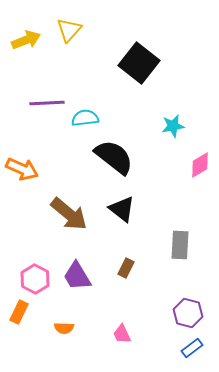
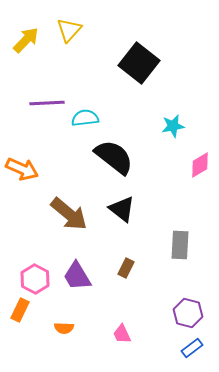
yellow arrow: rotated 24 degrees counterclockwise
orange rectangle: moved 1 px right, 2 px up
